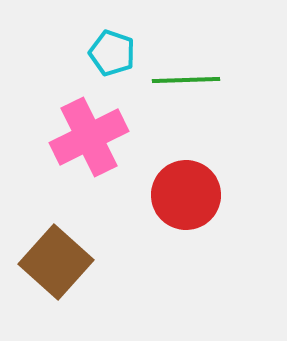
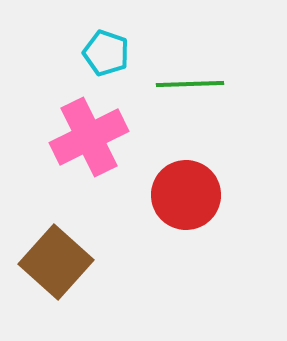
cyan pentagon: moved 6 px left
green line: moved 4 px right, 4 px down
